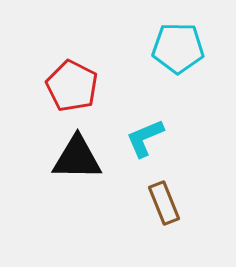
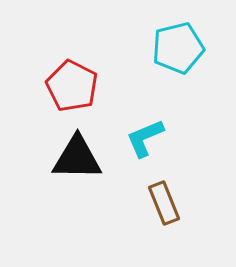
cyan pentagon: rotated 15 degrees counterclockwise
